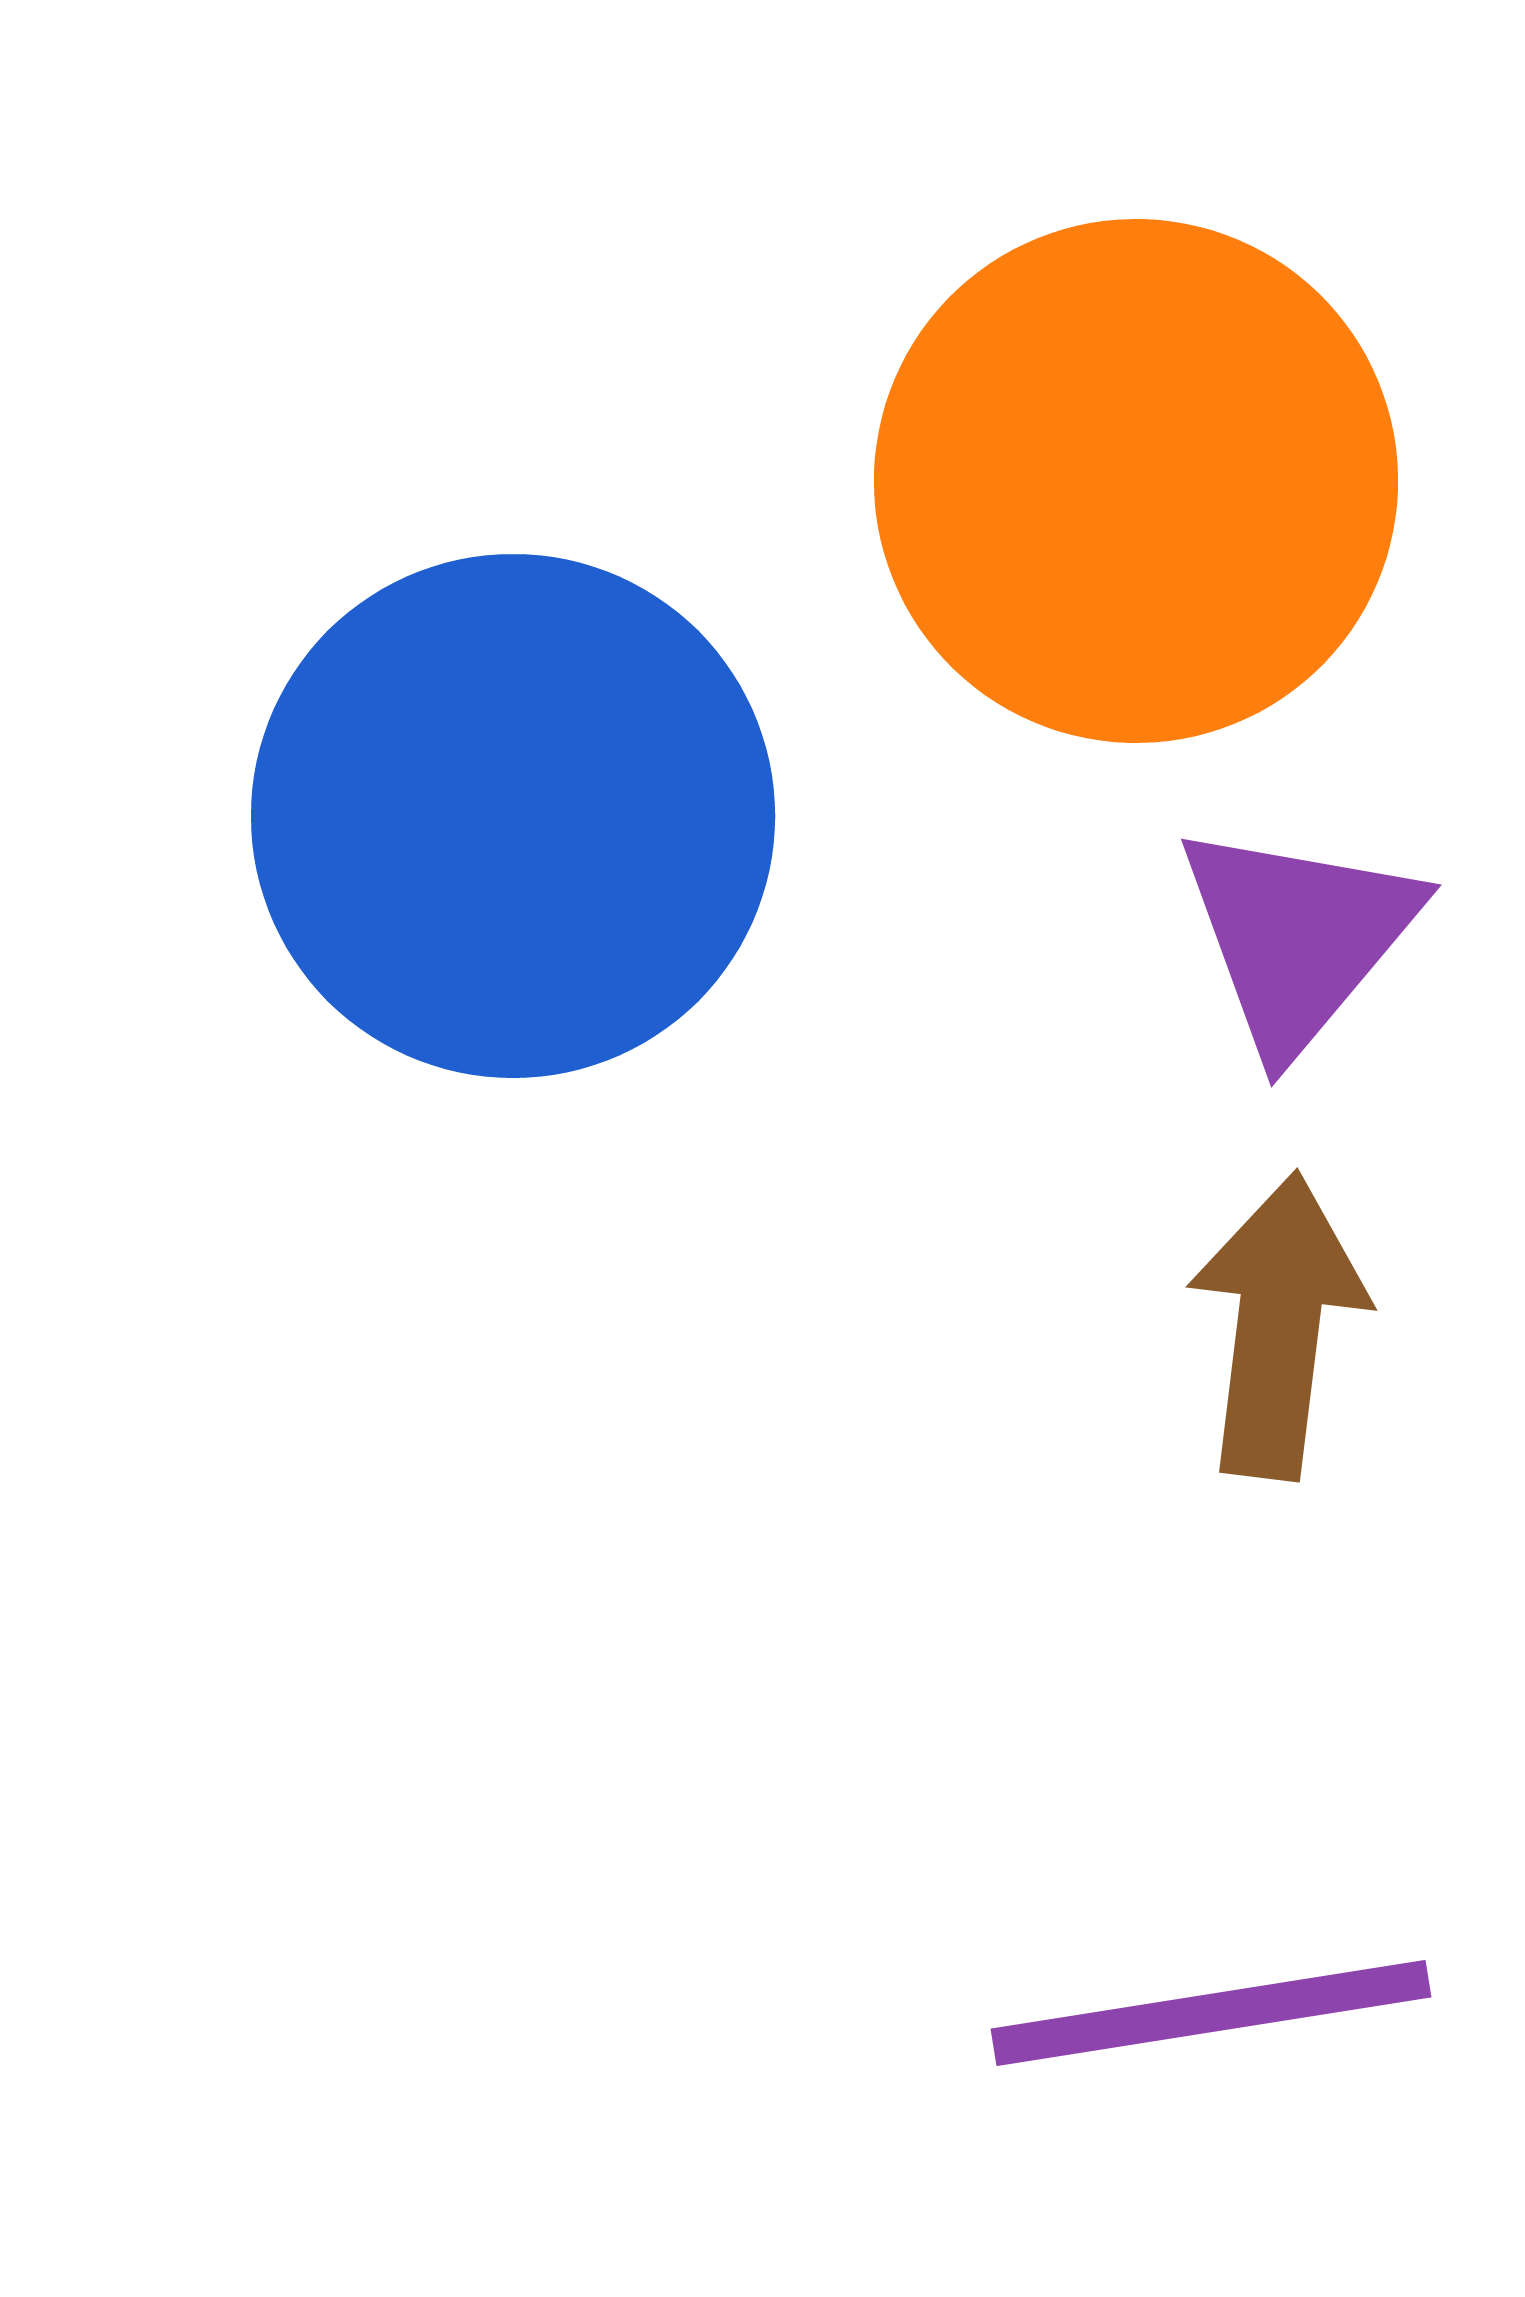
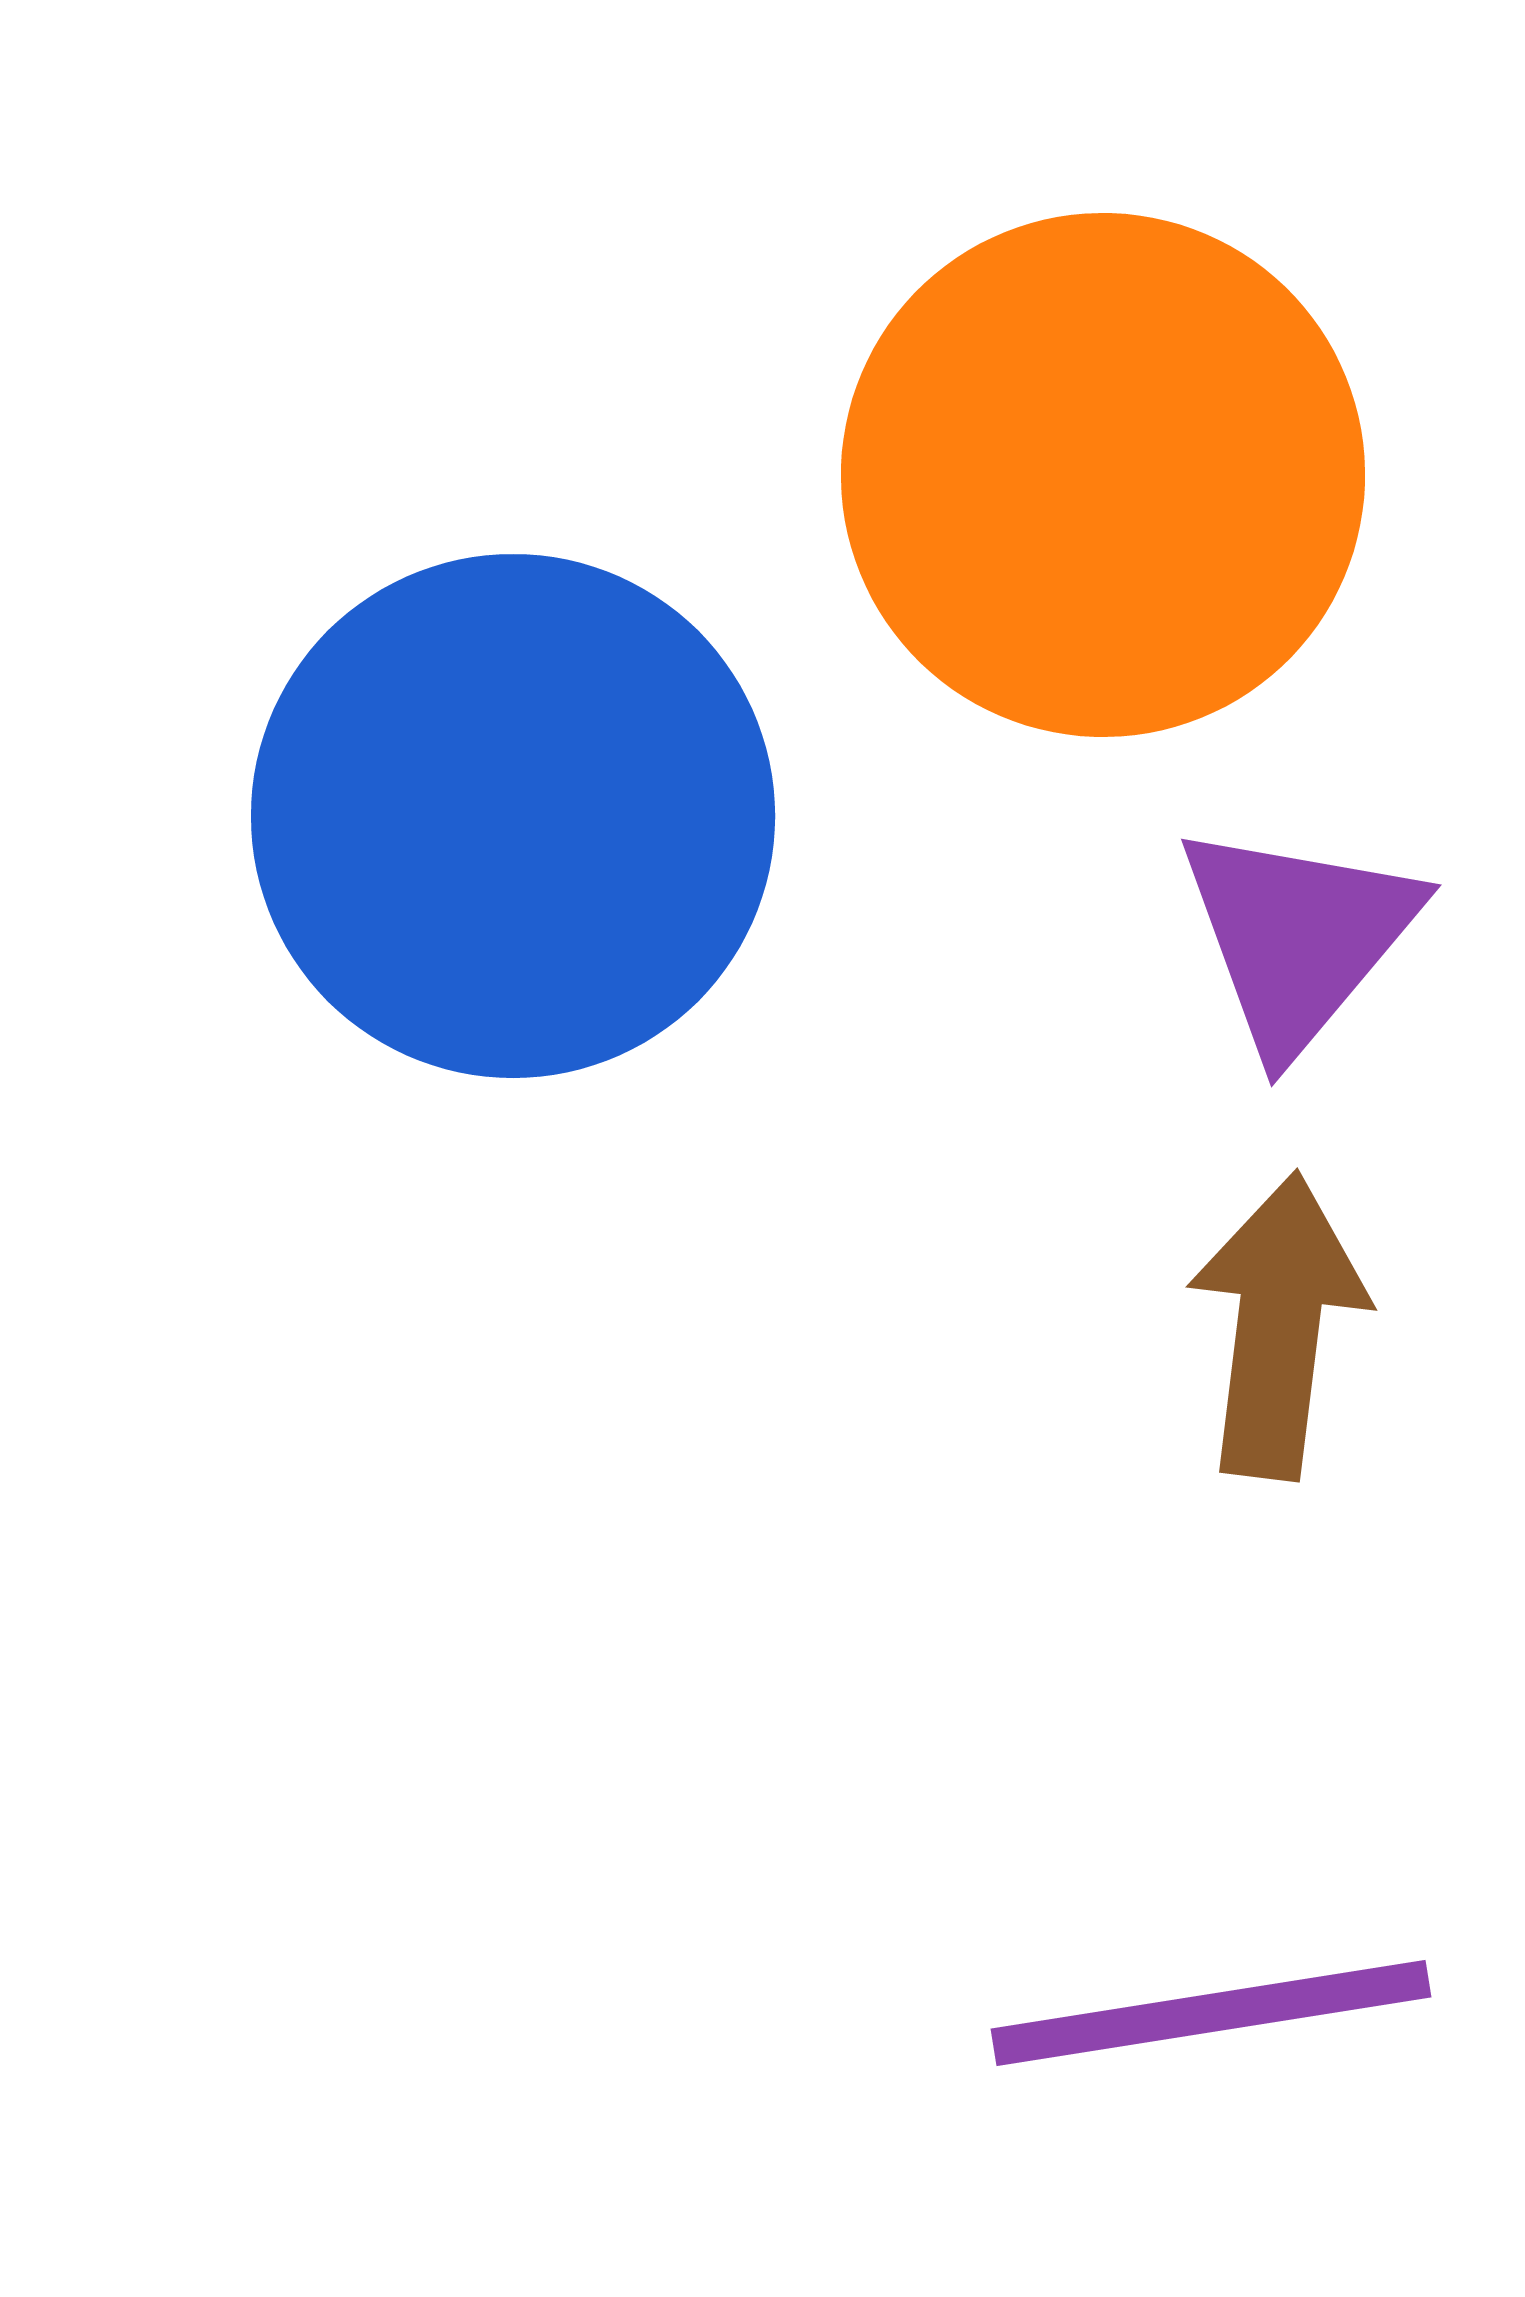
orange circle: moved 33 px left, 6 px up
